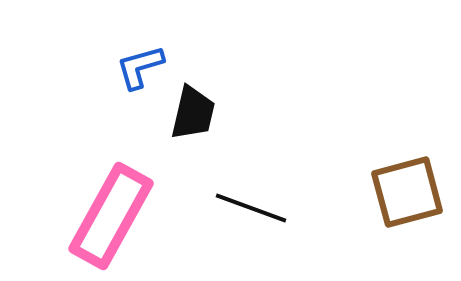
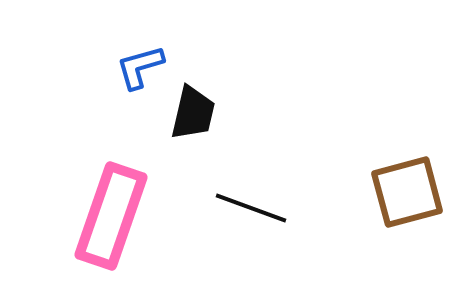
pink rectangle: rotated 10 degrees counterclockwise
